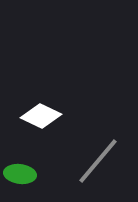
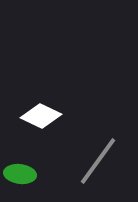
gray line: rotated 4 degrees counterclockwise
